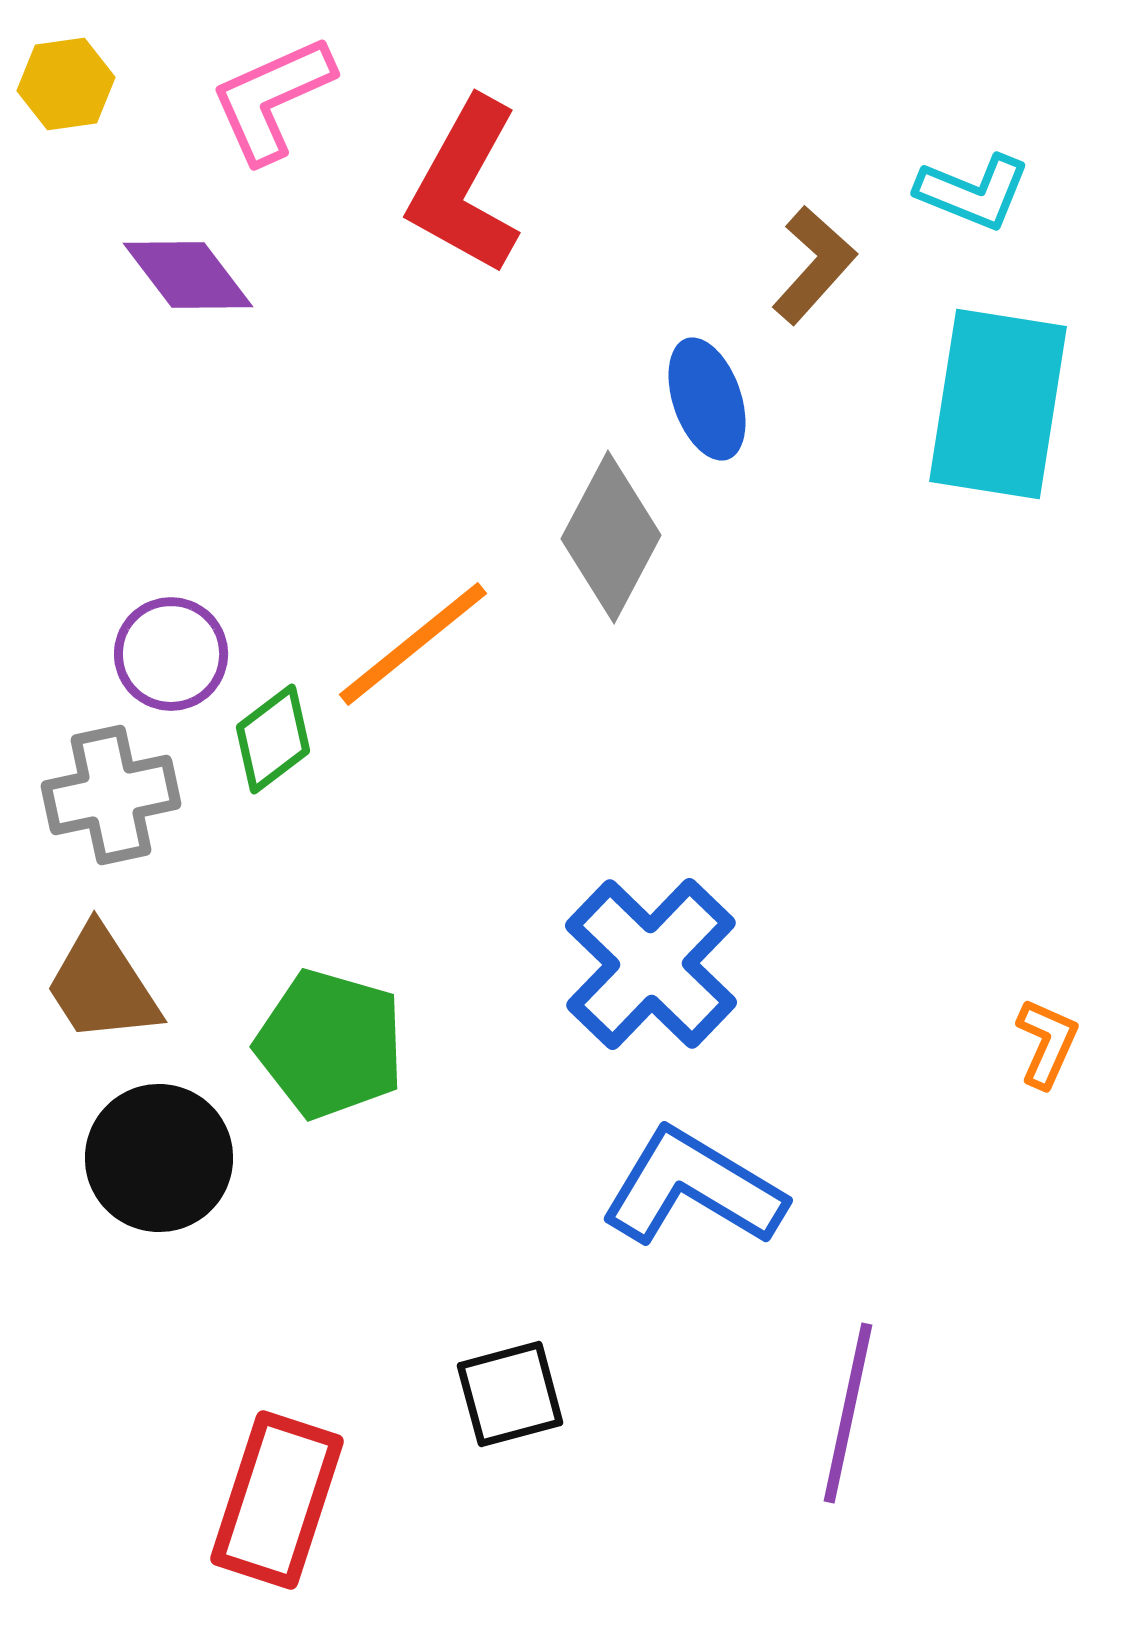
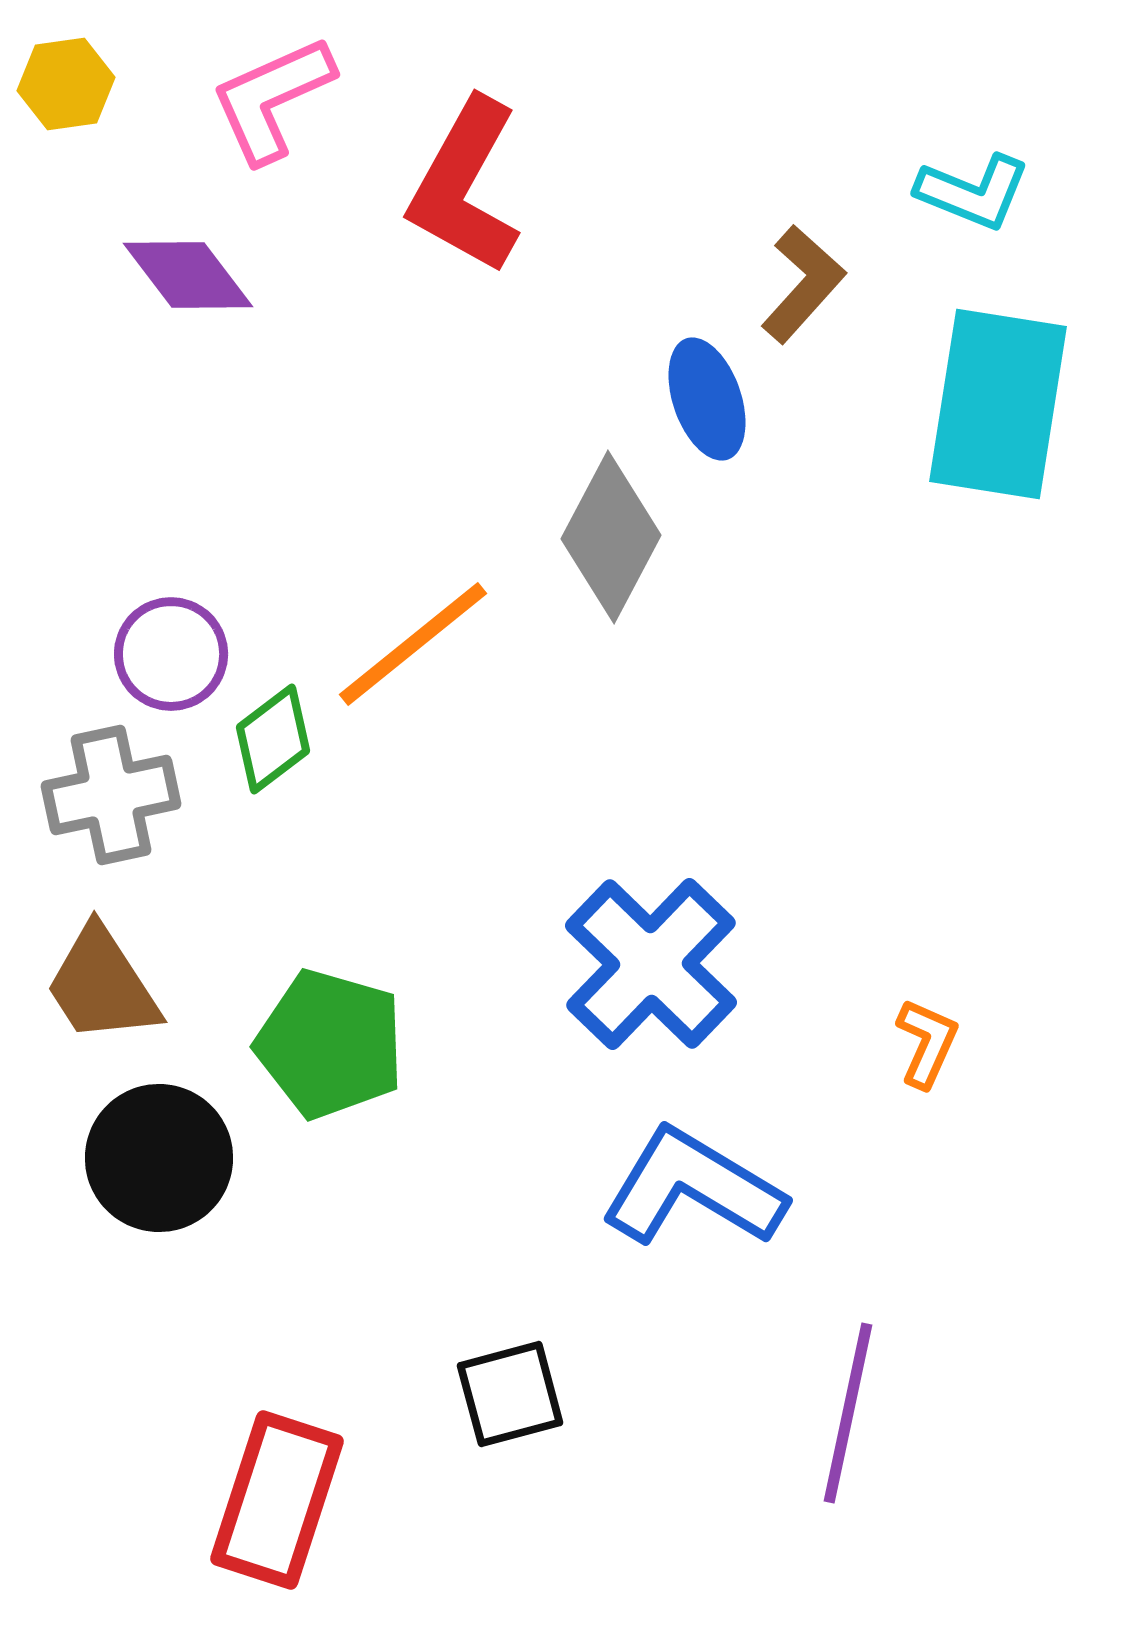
brown L-shape: moved 11 px left, 19 px down
orange L-shape: moved 120 px left
